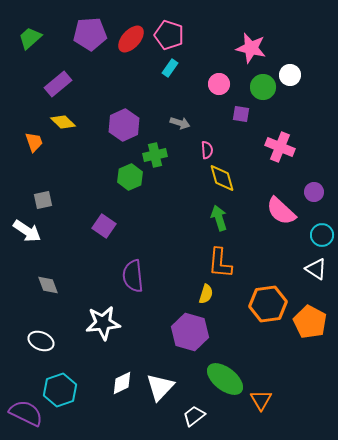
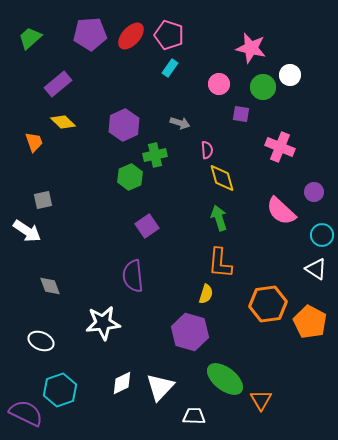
red ellipse at (131, 39): moved 3 px up
purple square at (104, 226): moved 43 px right; rotated 20 degrees clockwise
gray diamond at (48, 285): moved 2 px right, 1 px down
white trapezoid at (194, 416): rotated 40 degrees clockwise
